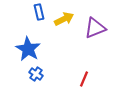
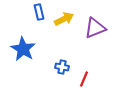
blue star: moved 5 px left
blue cross: moved 26 px right, 7 px up; rotated 24 degrees counterclockwise
